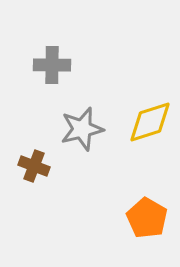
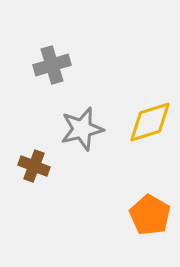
gray cross: rotated 18 degrees counterclockwise
orange pentagon: moved 3 px right, 3 px up
